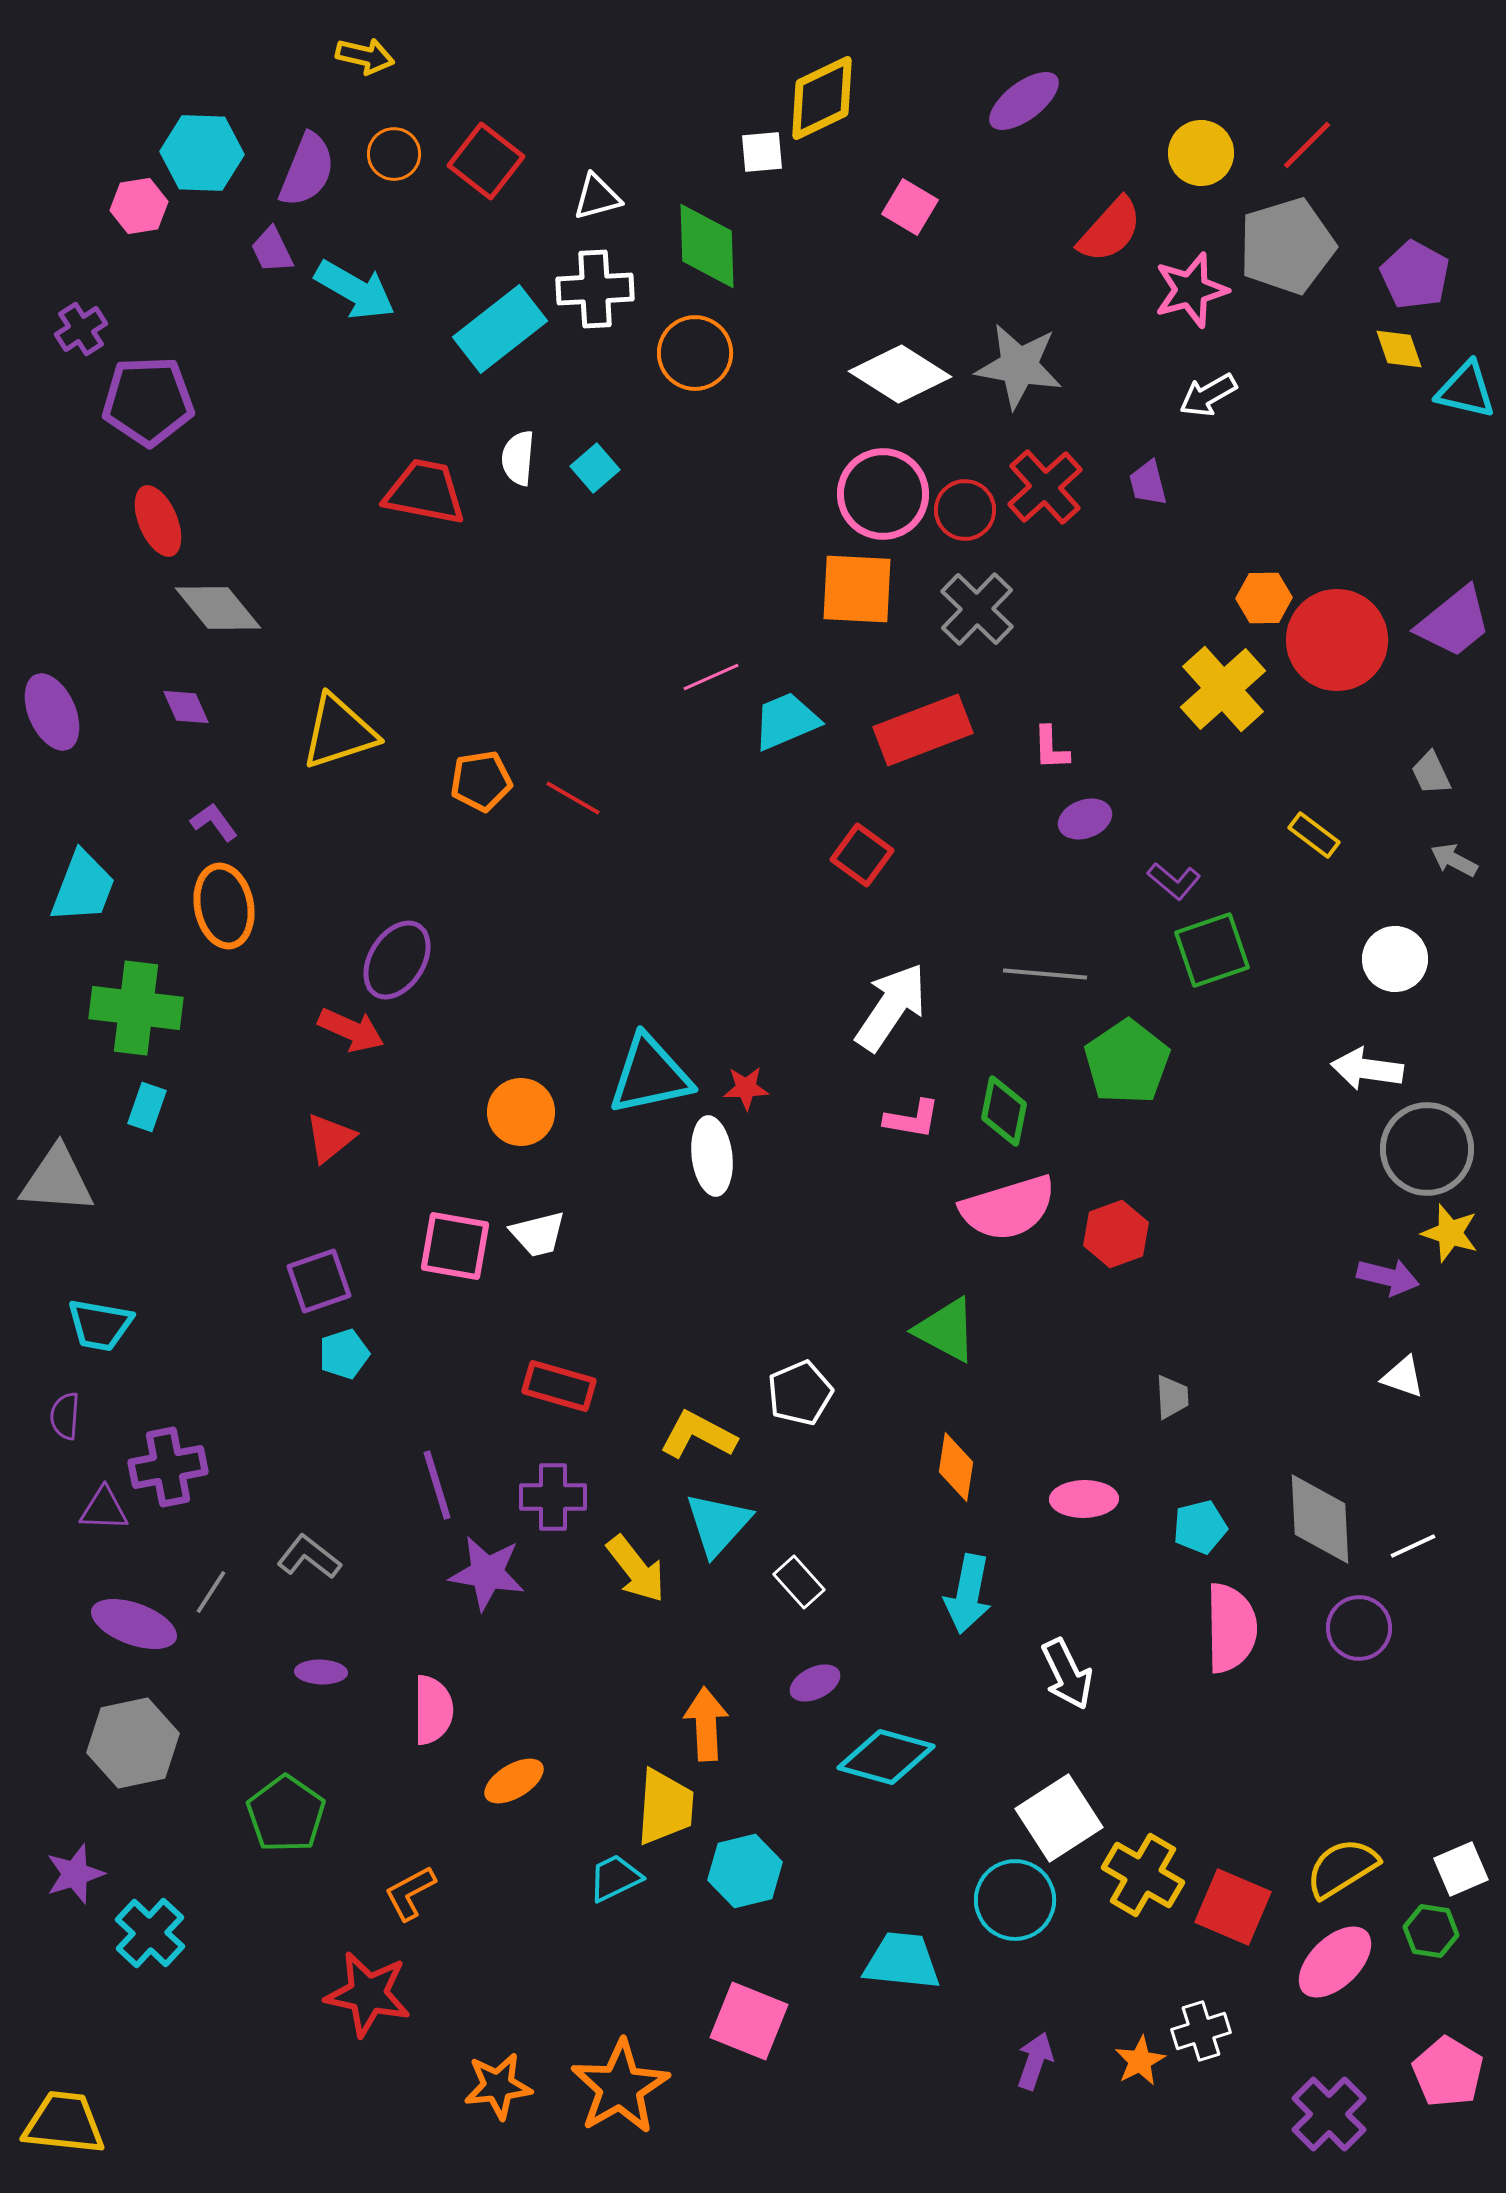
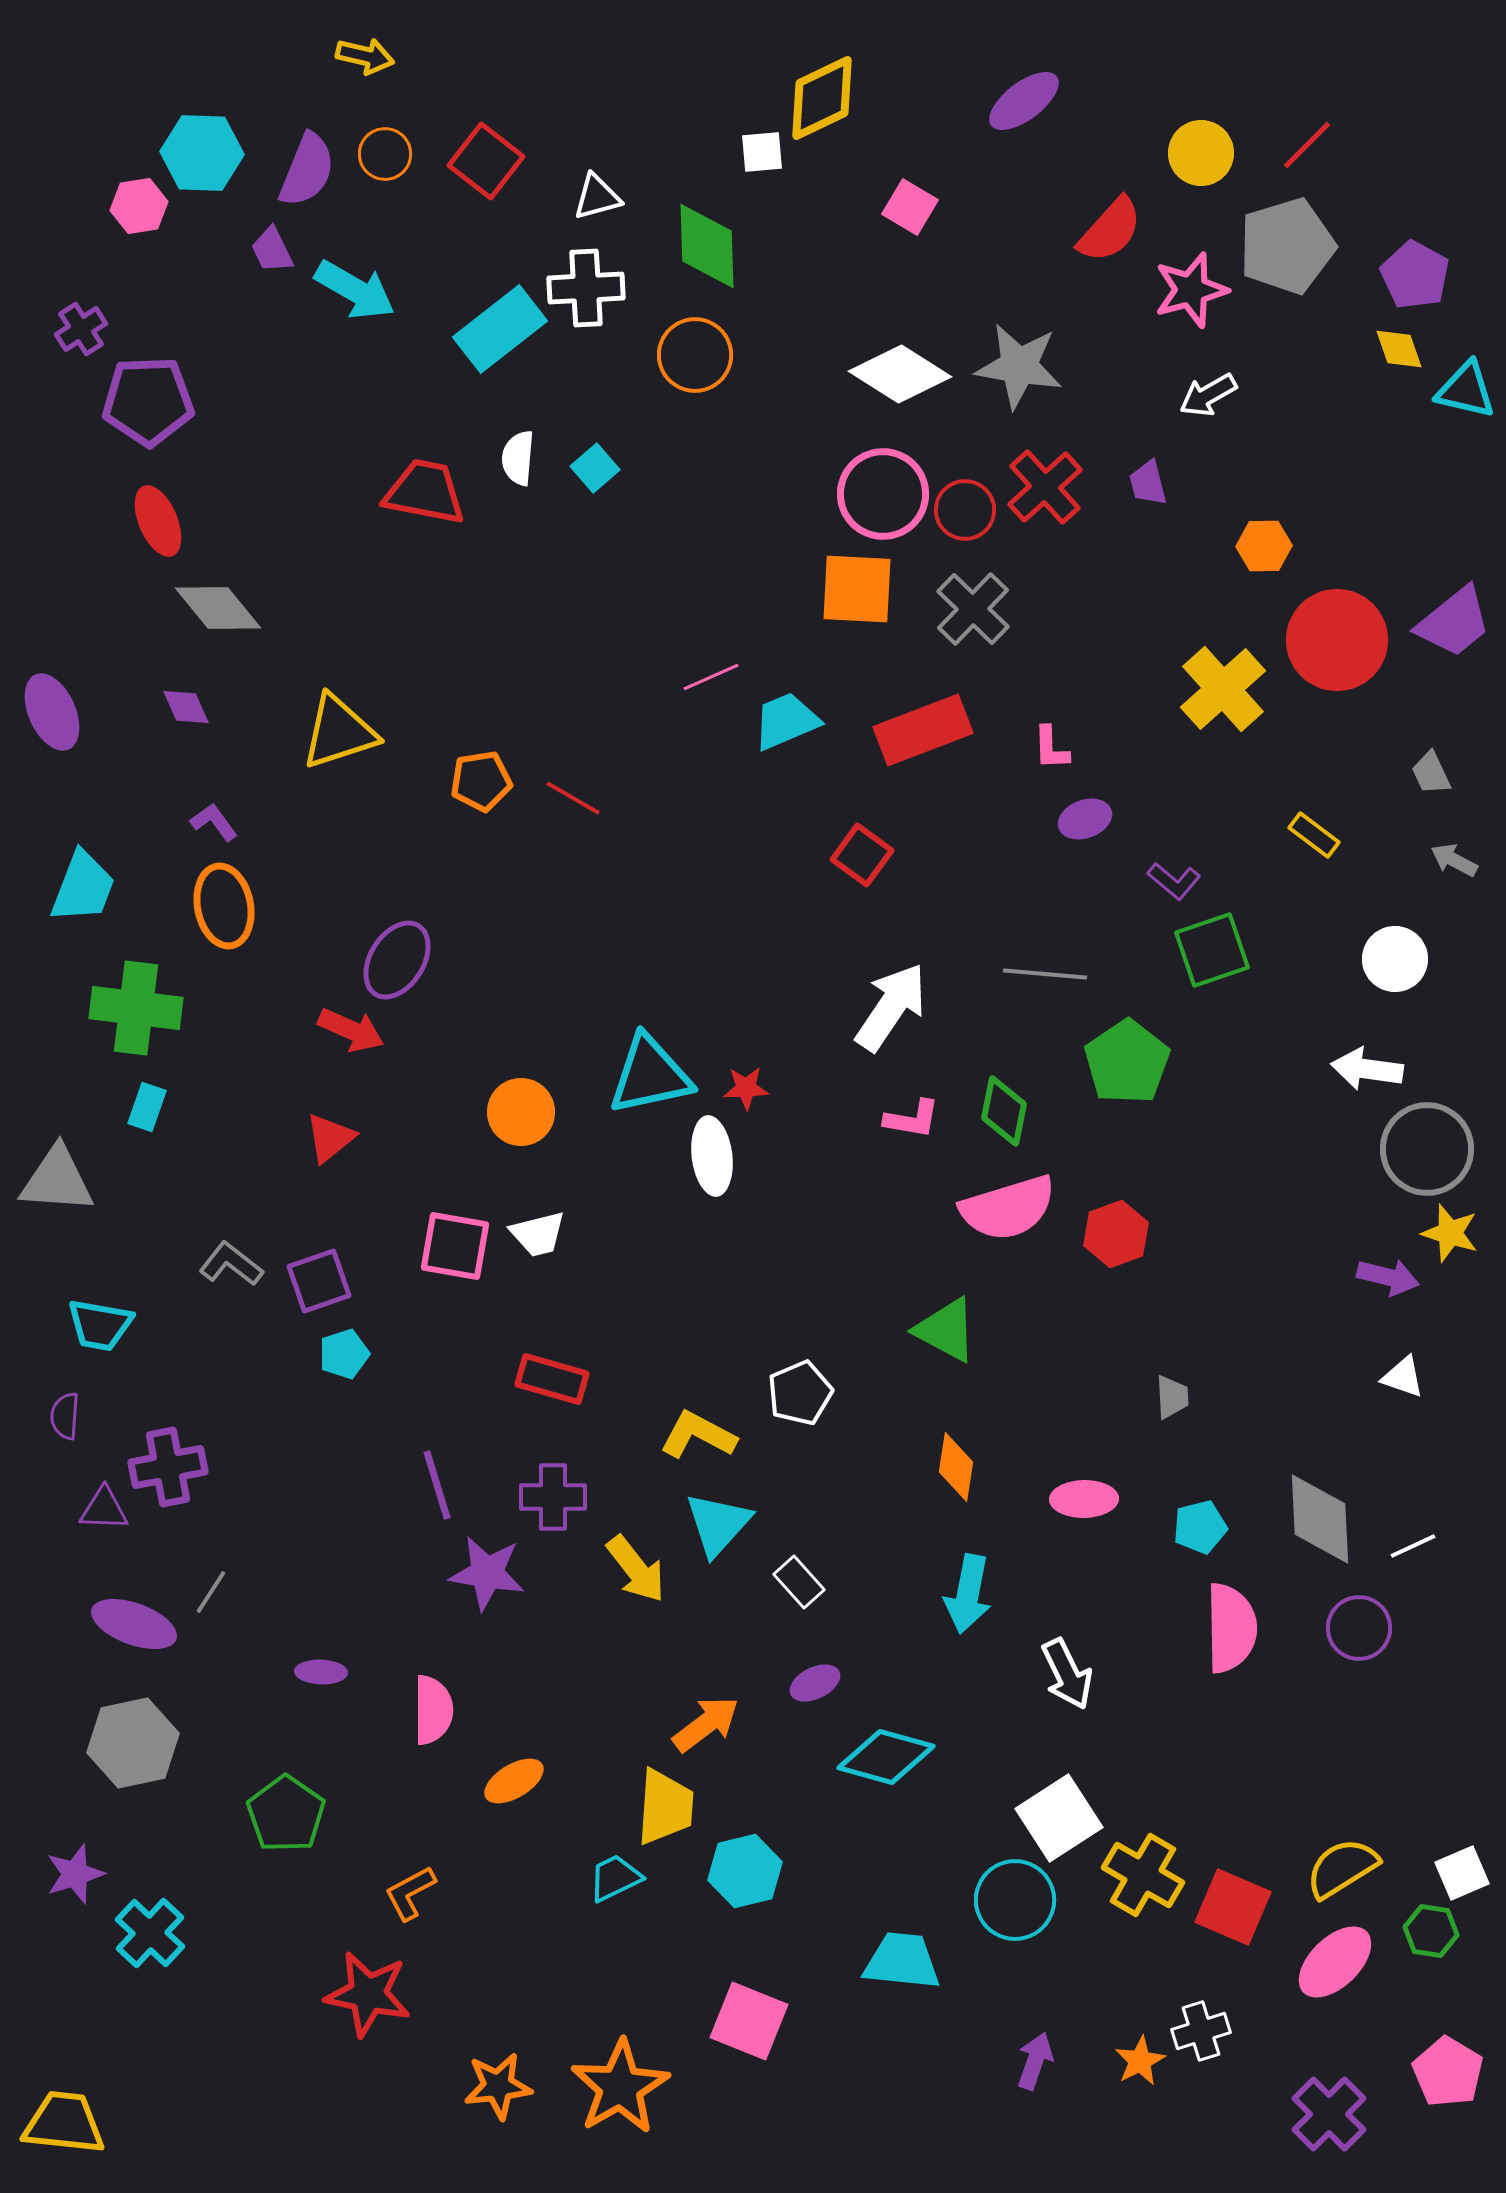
orange circle at (394, 154): moved 9 px left
white cross at (595, 289): moved 9 px left, 1 px up
orange circle at (695, 353): moved 2 px down
orange hexagon at (1264, 598): moved 52 px up
gray cross at (977, 609): moved 4 px left
red rectangle at (559, 1386): moved 7 px left, 7 px up
gray L-shape at (309, 1557): moved 78 px left, 293 px up
orange arrow at (706, 1724): rotated 56 degrees clockwise
white square at (1461, 1869): moved 1 px right, 4 px down
